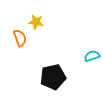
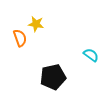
yellow star: moved 2 px down
cyan semicircle: moved 1 px left, 1 px up; rotated 56 degrees clockwise
